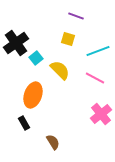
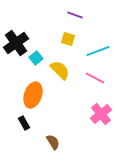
purple line: moved 1 px left, 1 px up
